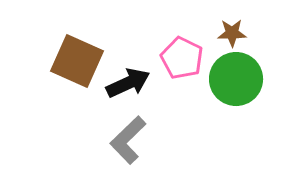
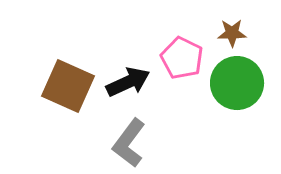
brown square: moved 9 px left, 25 px down
green circle: moved 1 px right, 4 px down
black arrow: moved 1 px up
gray L-shape: moved 1 px right, 3 px down; rotated 9 degrees counterclockwise
